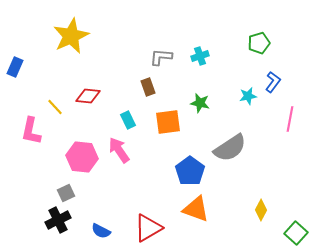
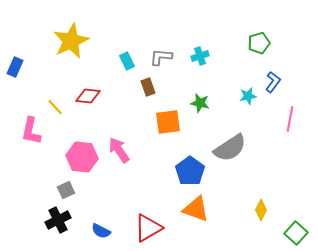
yellow star: moved 5 px down
cyan rectangle: moved 1 px left, 59 px up
gray square: moved 3 px up
